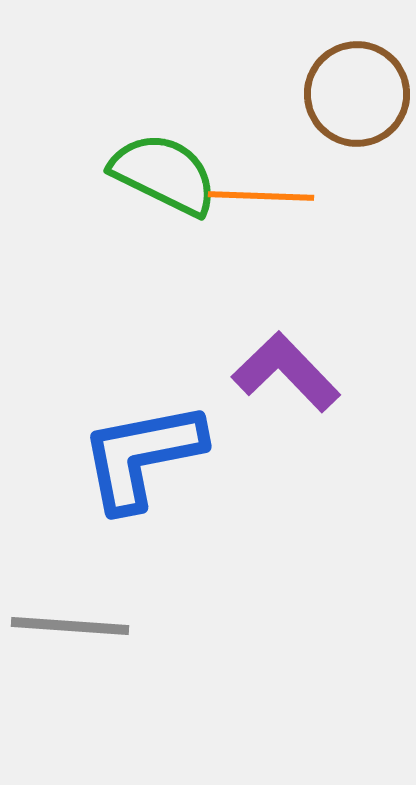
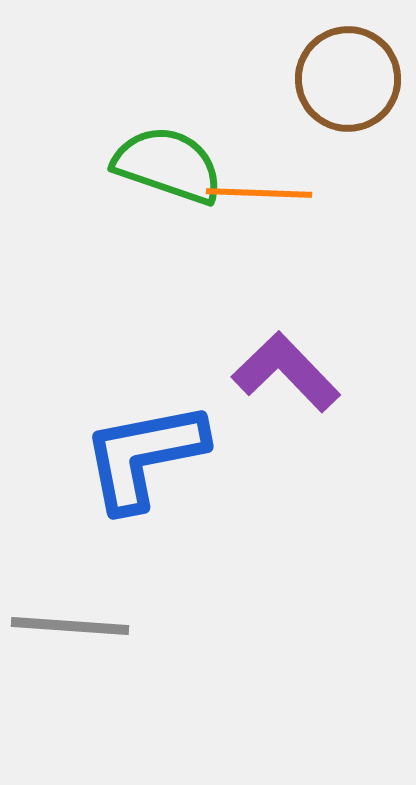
brown circle: moved 9 px left, 15 px up
green semicircle: moved 4 px right, 9 px up; rotated 7 degrees counterclockwise
orange line: moved 2 px left, 3 px up
blue L-shape: moved 2 px right
